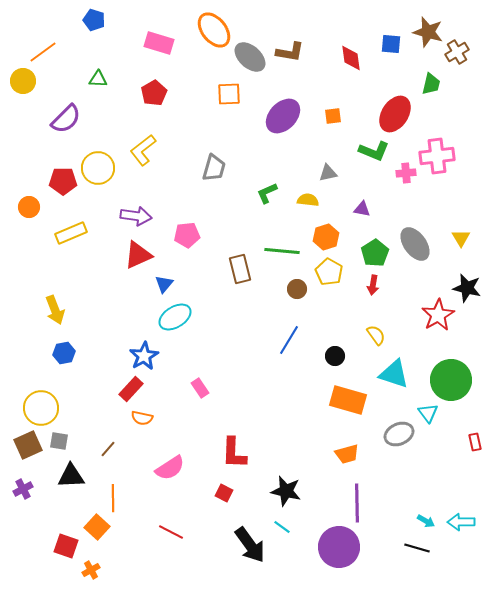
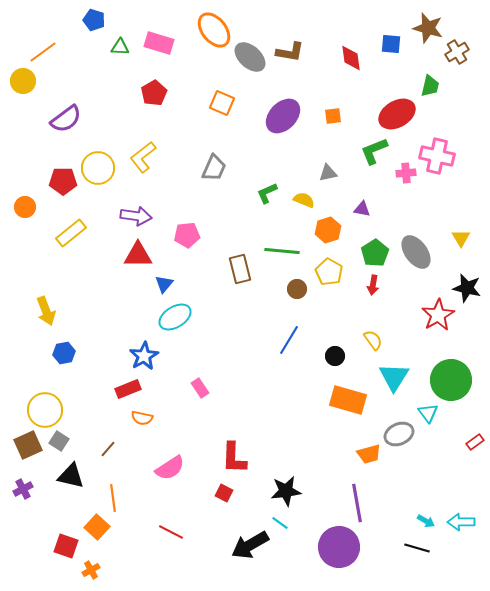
brown star at (428, 32): moved 4 px up
green triangle at (98, 79): moved 22 px right, 32 px up
green trapezoid at (431, 84): moved 1 px left, 2 px down
orange square at (229, 94): moved 7 px left, 9 px down; rotated 25 degrees clockwise
red ellipse at (395, 114): moved 2 px right; rotated 27 degrees clockwise
purple semicircle at (66, 119): rotated 8 degrees clockwise
yellow L-shape at (143, 150): moved 7 px down
green L-shape at (374, 151): rotated 136 degrees clockwise
pink cross at (437, 156): rotated 20 degrees clockwise
gray trapezoid at (214, 168): rotated 8 degrees clockwise
yellow semicircle at (308, 200): moved 4 px left; rotated 15 degrees clockwise
orange circle at (29, 207): moved 4 px left
yellow rectangle at (71, 233): rotated 16 degrees counterclockwise
orange hexagon at (326, 237): moved 2 px right, 7 px up
gray ellipse at (415, 244): moved 1 px right, 8 px down
red triangle at (138, 255): rotated 24 degrees clockwise
yellow arrow at (55, 310): moved 9 px left, 1 px down
yellow semicircle at (376, 335): moved 3 px left, 5 px down
cyan triangle at (394, 374): moved 3 px down; rotated 44 degrees clockwise
red rectangle at (131, 389): moved 3 px left; rotated 25 degrees clockwise
yellow circle at (41, 408): moved 4 px right, 2 px down
gray square at (59, 441): rotated 24 degrees clockwise
red rectangle at (475, 442): rotated 66 degrees clockwise
red L-shape at (234, 453): moved 5 px down
orange trapezoid at (347, 454): moved 22 px right
black triangle at (71, 476): rotated 16 degrees clockwise
black star at (286, 491): rotated 20 degrees counterclockwise
orange line at (113, 498): rotated 8 degrees counterclockwise
purple line at (357, 503): rotated 9 degrees counterclockwise
cyan line at (282, 527): moved 2 px left, 4 px up
black arrow at (250, 545): rotated 96 degrees clockwise
